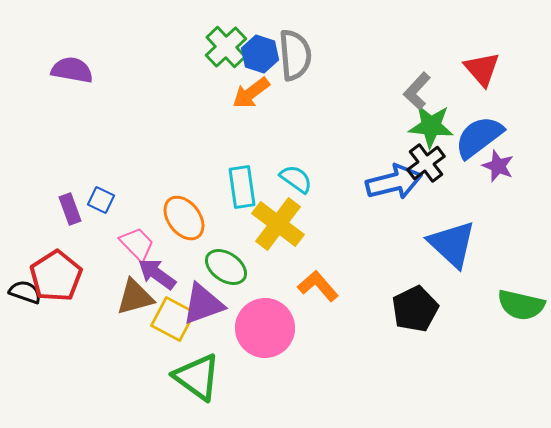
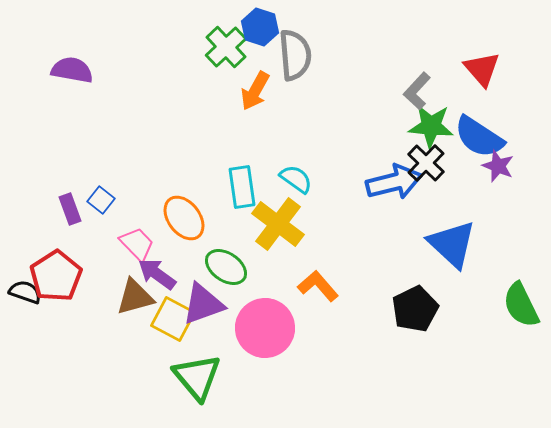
blue hexagon: moved 27 px up
orange arrow: moved 4 px right, 2 px up; rotated 24 degrees counterclockwise
blue semicircle: rotated 110 degrees counterclockwise
black cross: rotated 9 degrees counterclockwise
blue square: rotated 12 degrees clockwise
green semicircle: rotated 51 degrees clockwise
green triangle: rotated 14 degrees clockwise
